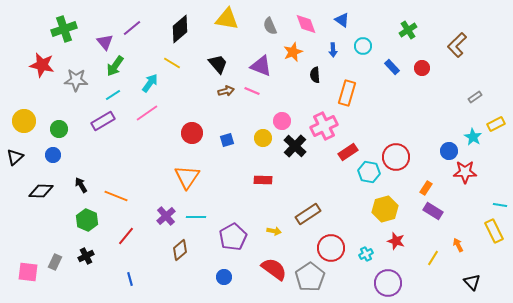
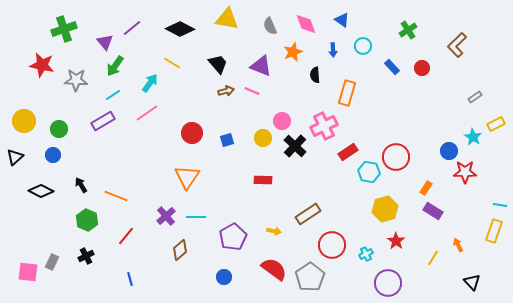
black diamond at (180, 29): rotated 68 degrees clockwise
black diamond at (41, 191): rotated 25 degrees clockwise
yellow rectangle at (494, 231): rotated 45 degrees clockwise
red star at (396, 241): rotated 18 degrees clockwise
red circle at (331, 248): moved 1 px right, 3 px up
gray rectangle at (55, 262): moved 3 px left
